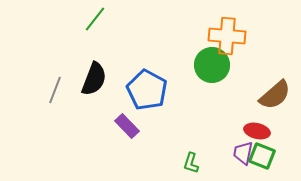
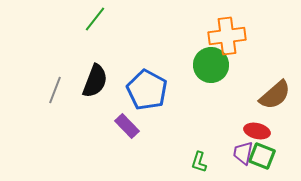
orange cross: rotated 12 degrees counterclockwise
green circle: moved 1 px left
black semicircle: moved 1 px right, 2 px down
green L-shape: moved 8 px right, 1 px up
